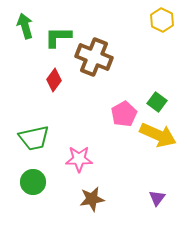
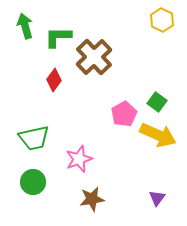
brown cross: rotated 24 degrees clockwise
pink star: rotated 20 degrees counterclockwise
